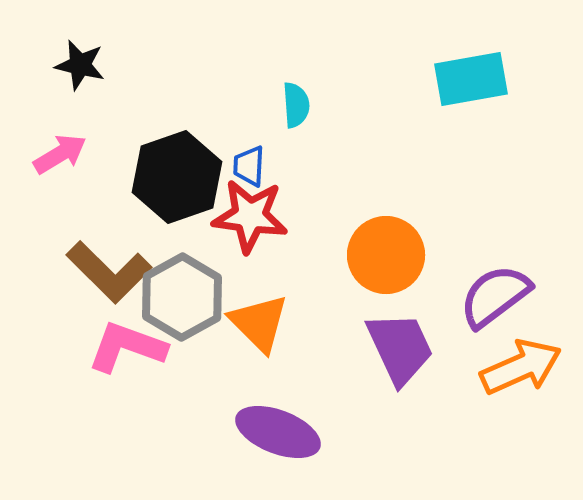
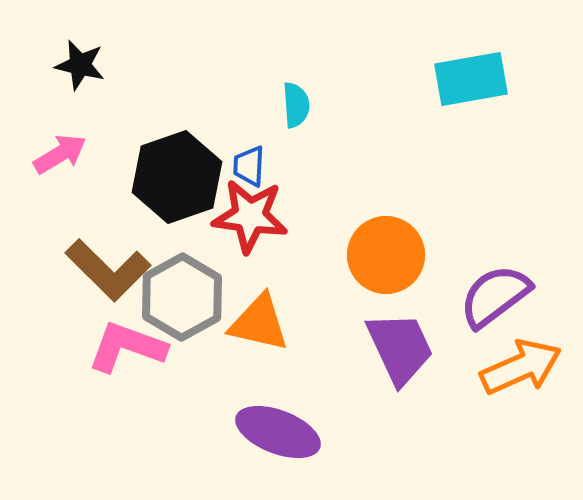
brown L-shape: moved 1 px left, 2 px up
orange triangle: rotated 32 degrees counterclockwise
